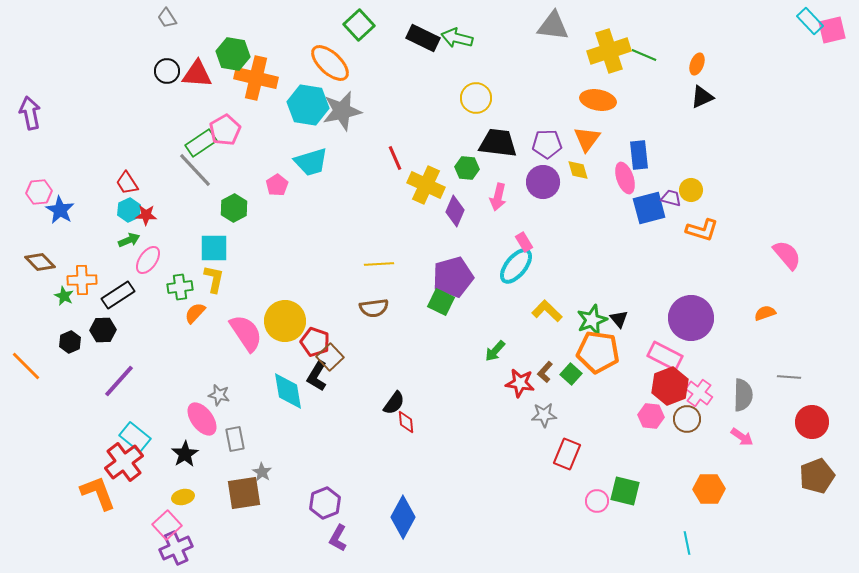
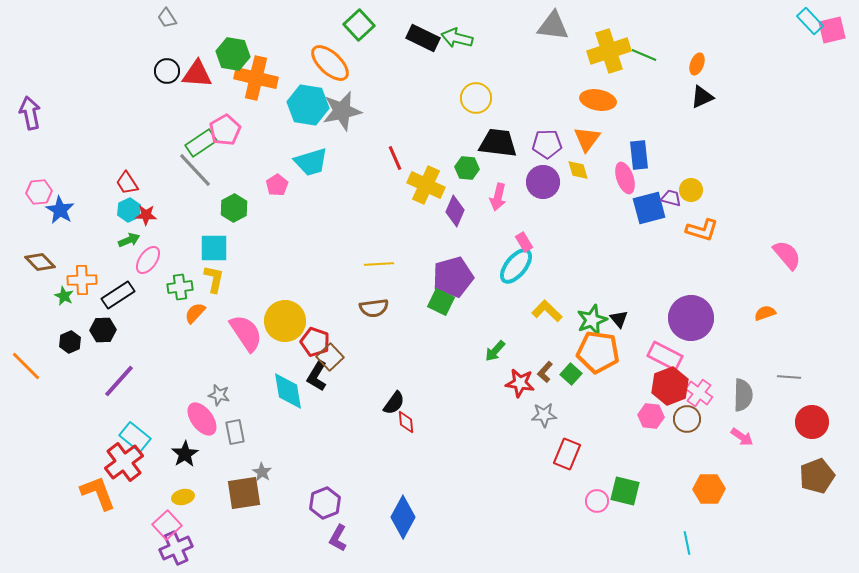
gray rectangle at (235, 439): moved 7 px up
